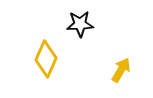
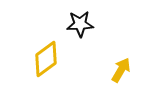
yellow diamond: rotated 30 degrees clockwise
